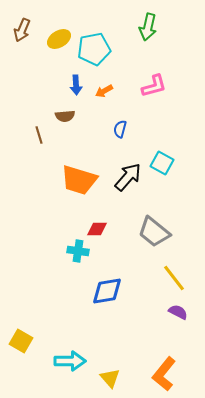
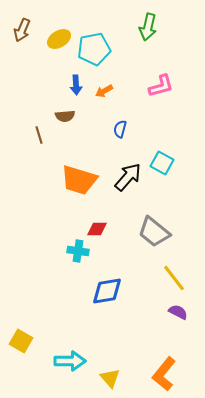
pink L-shape: moved 7 px right
